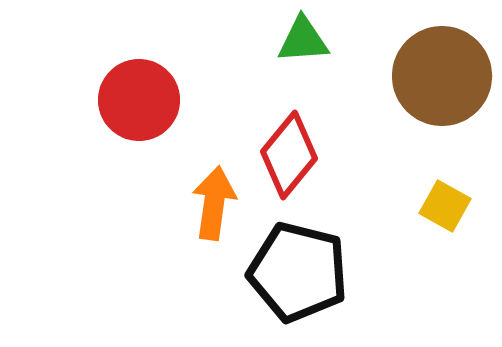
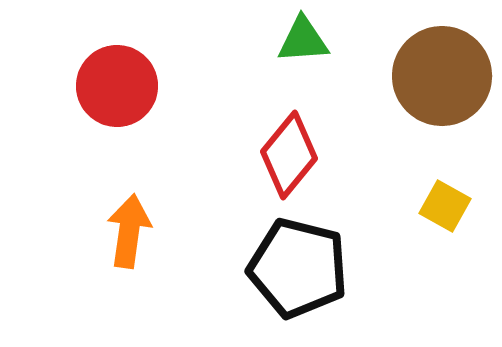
red circle: moved 22 px left, 14 px up
orange arrow: moved 85 px left, 28 px down
black pentagon: moved 4 px up
